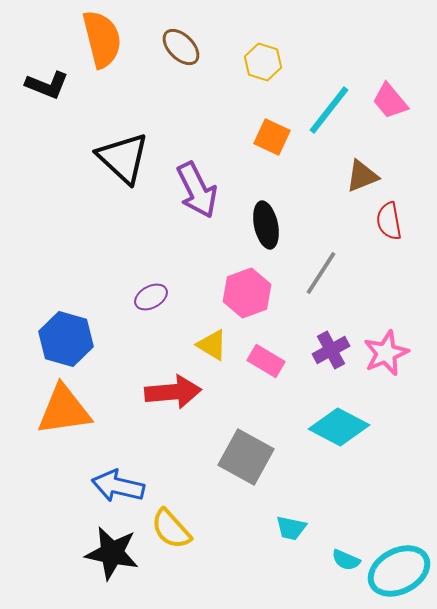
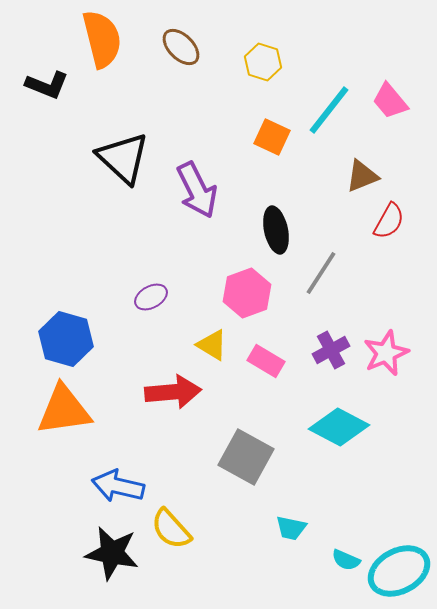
red semicircle: rotated 141 degrees counterclockwise
black ellipse: moved 10 px right, 5 px down
